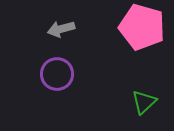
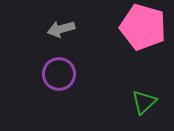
pink pentagon: moved 1 px right
purple circle: moved 2 px right
